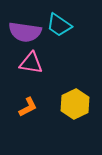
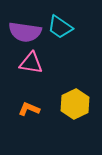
cyan trapezoid: moved 1 px right, 2 px down
orange L-shape: moved 1 px right, 2 px down; rotated 130 degrees counterclockwise
